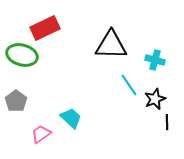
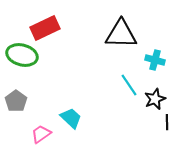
black triangle: moved 10 px right, 11 px up
